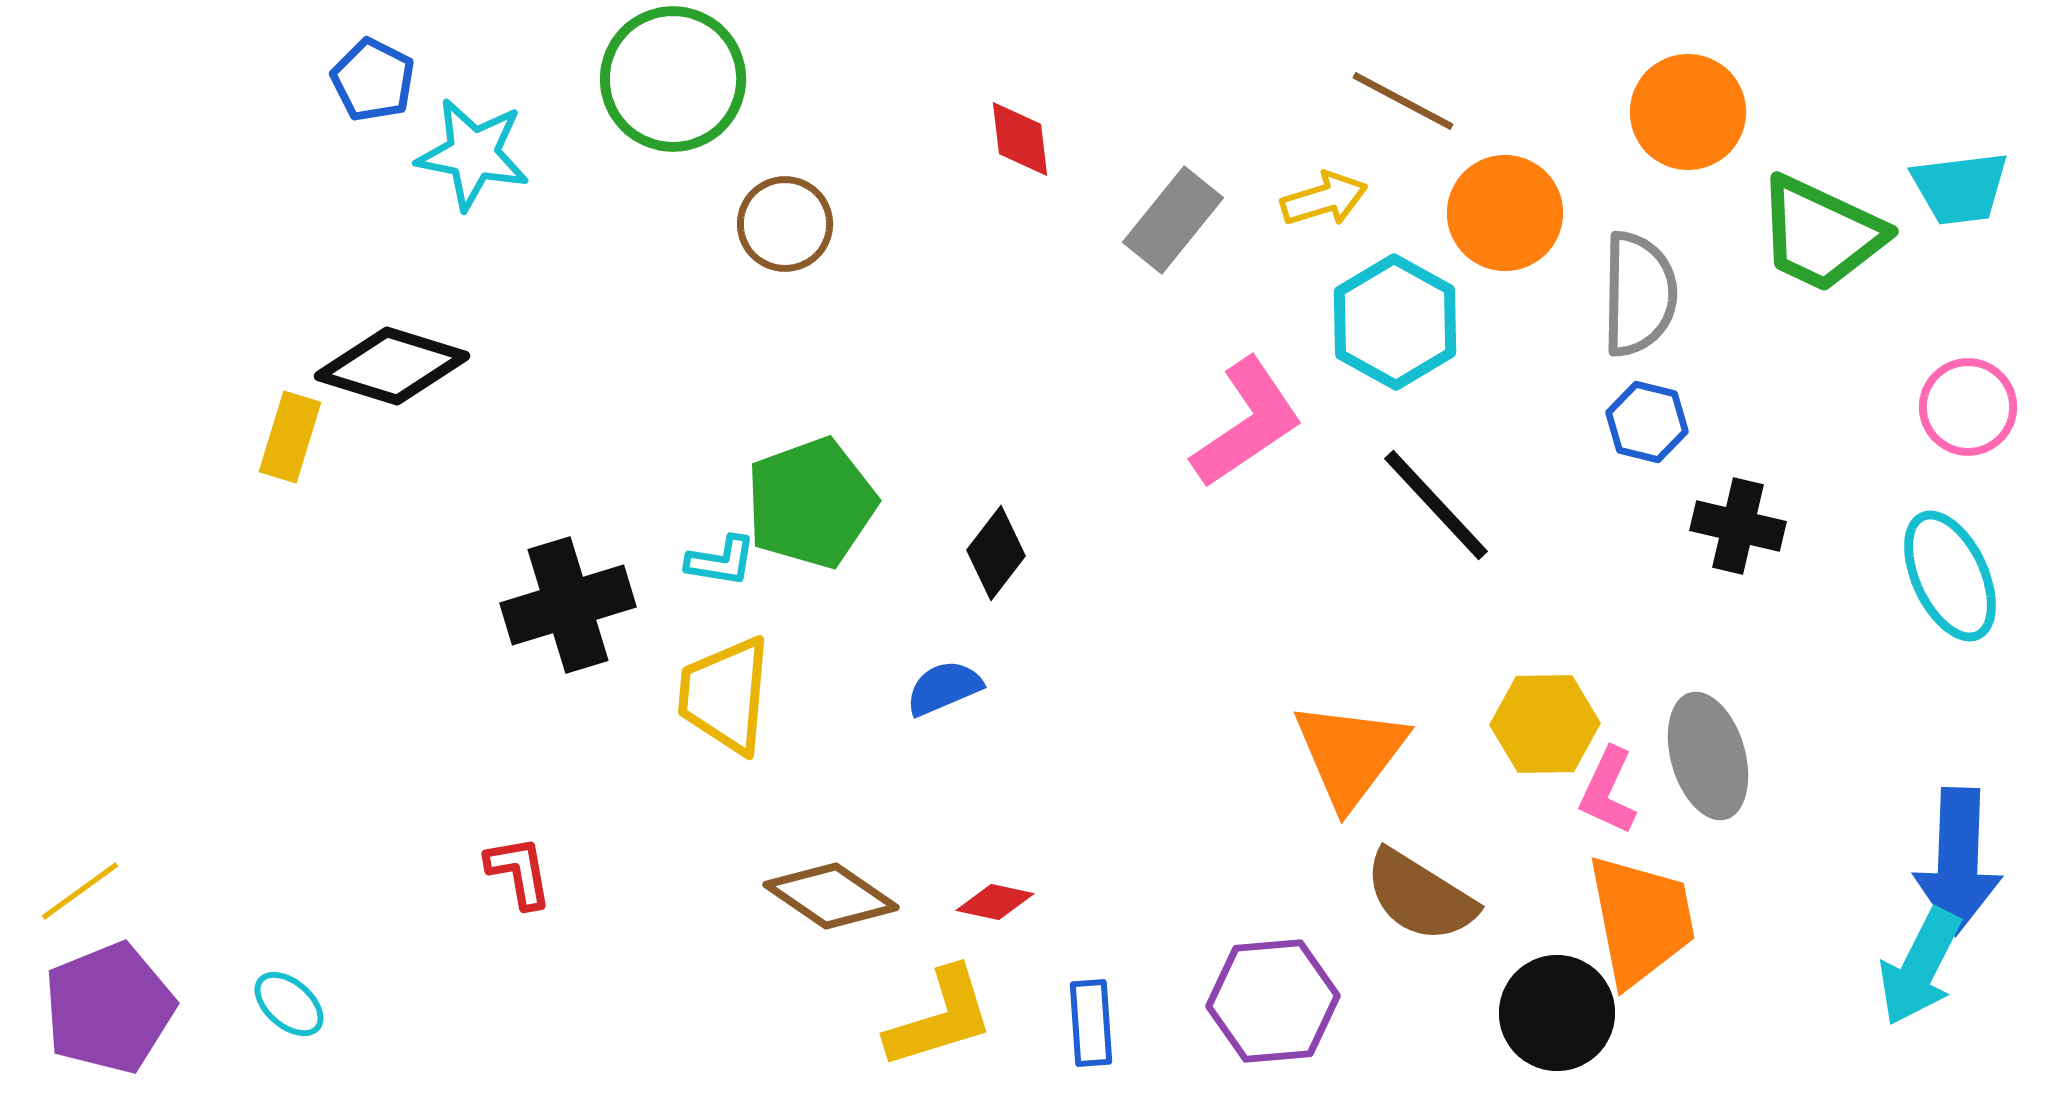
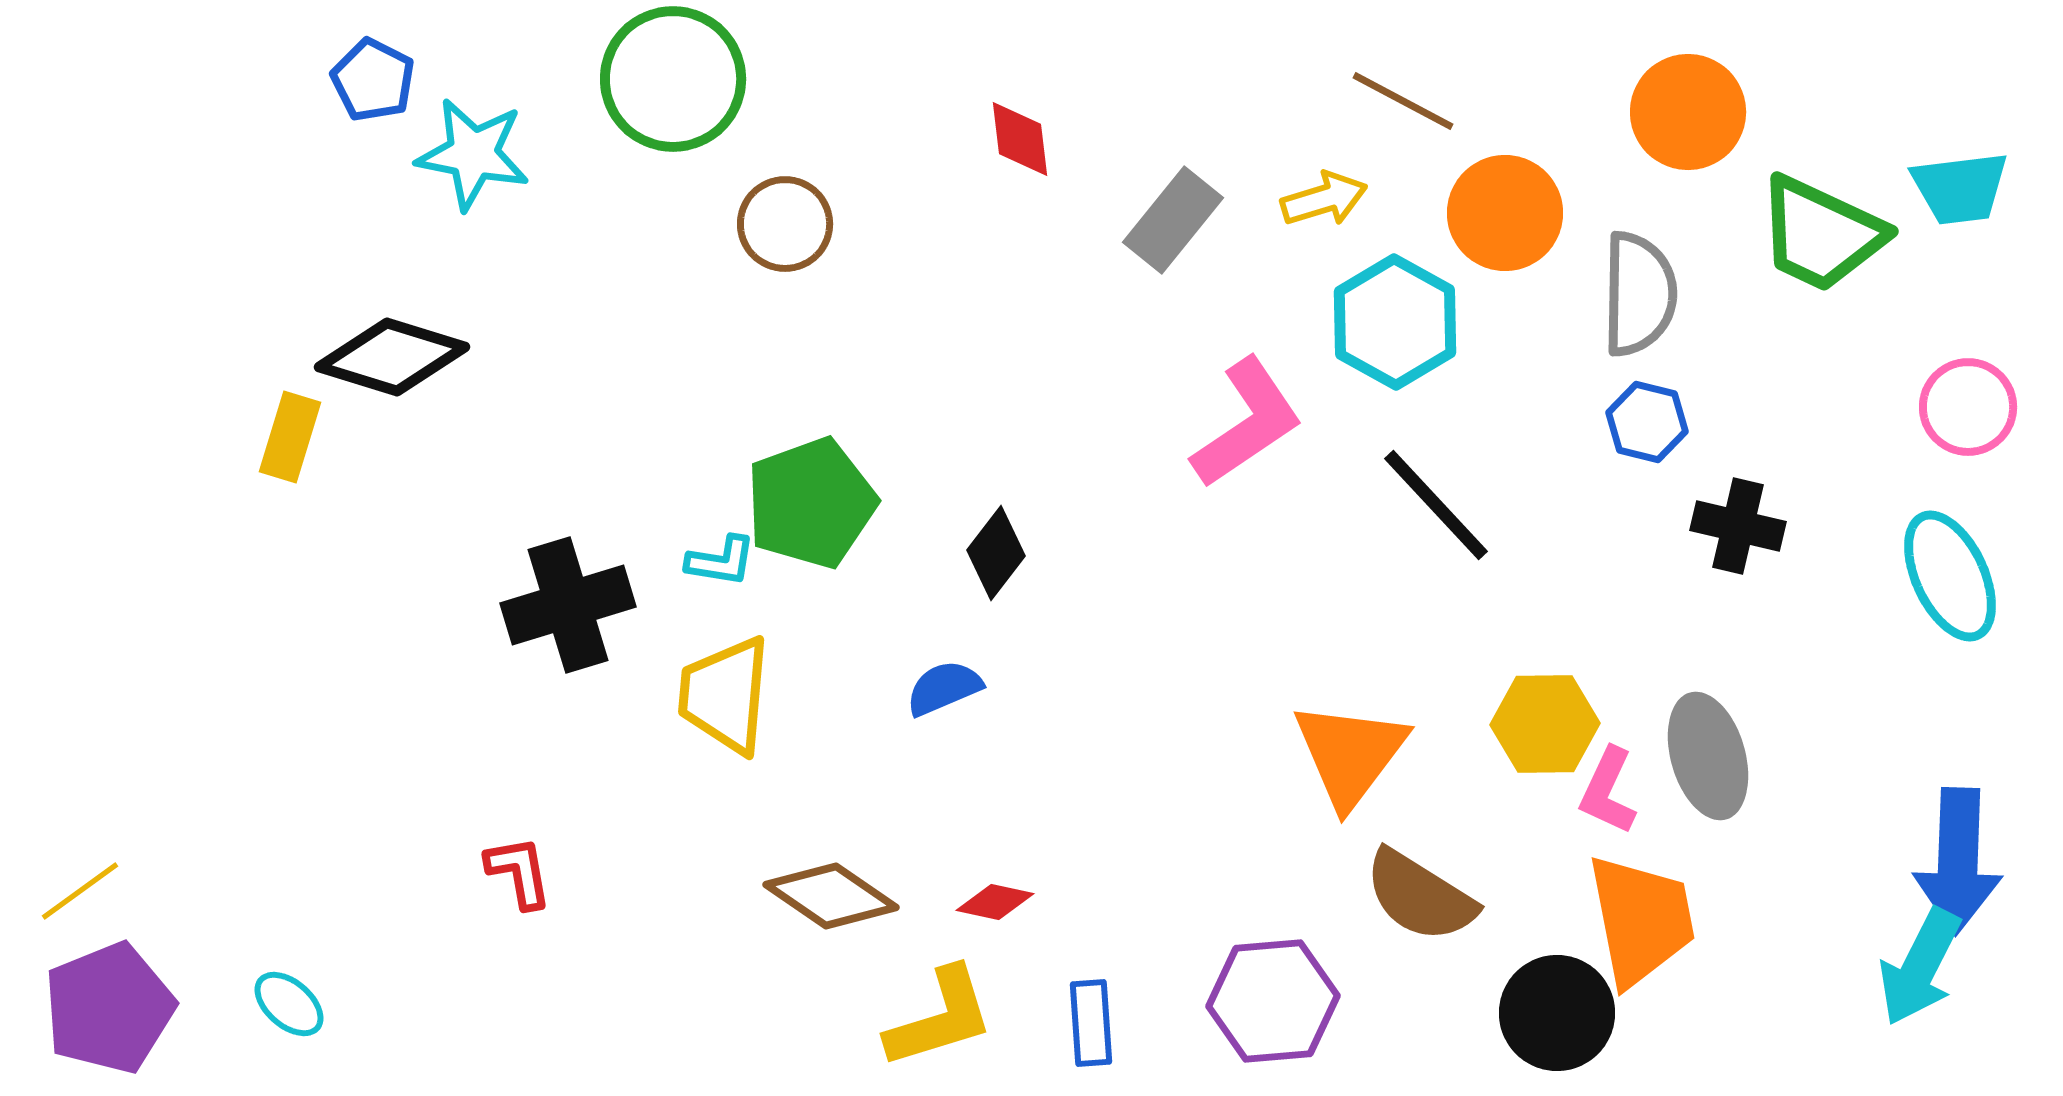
black diamond at (392, 366): moved 9 px up
